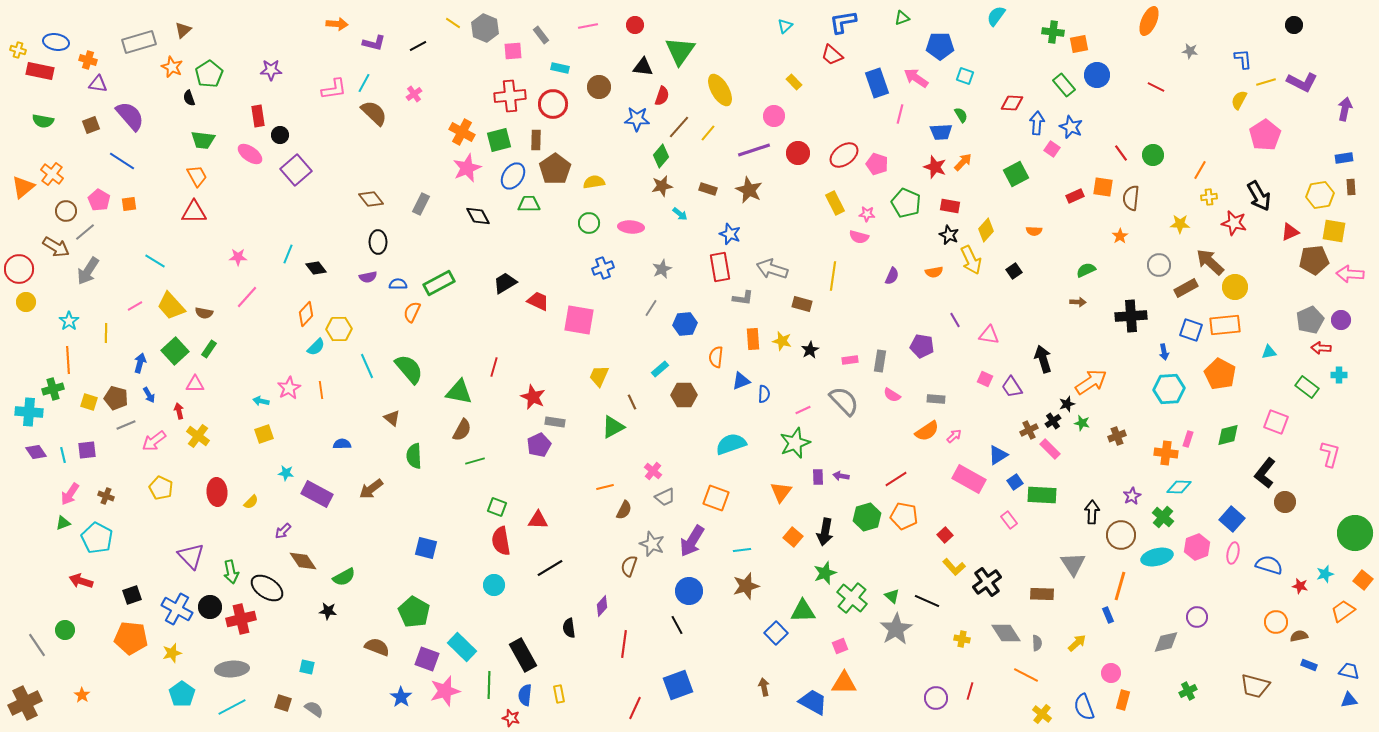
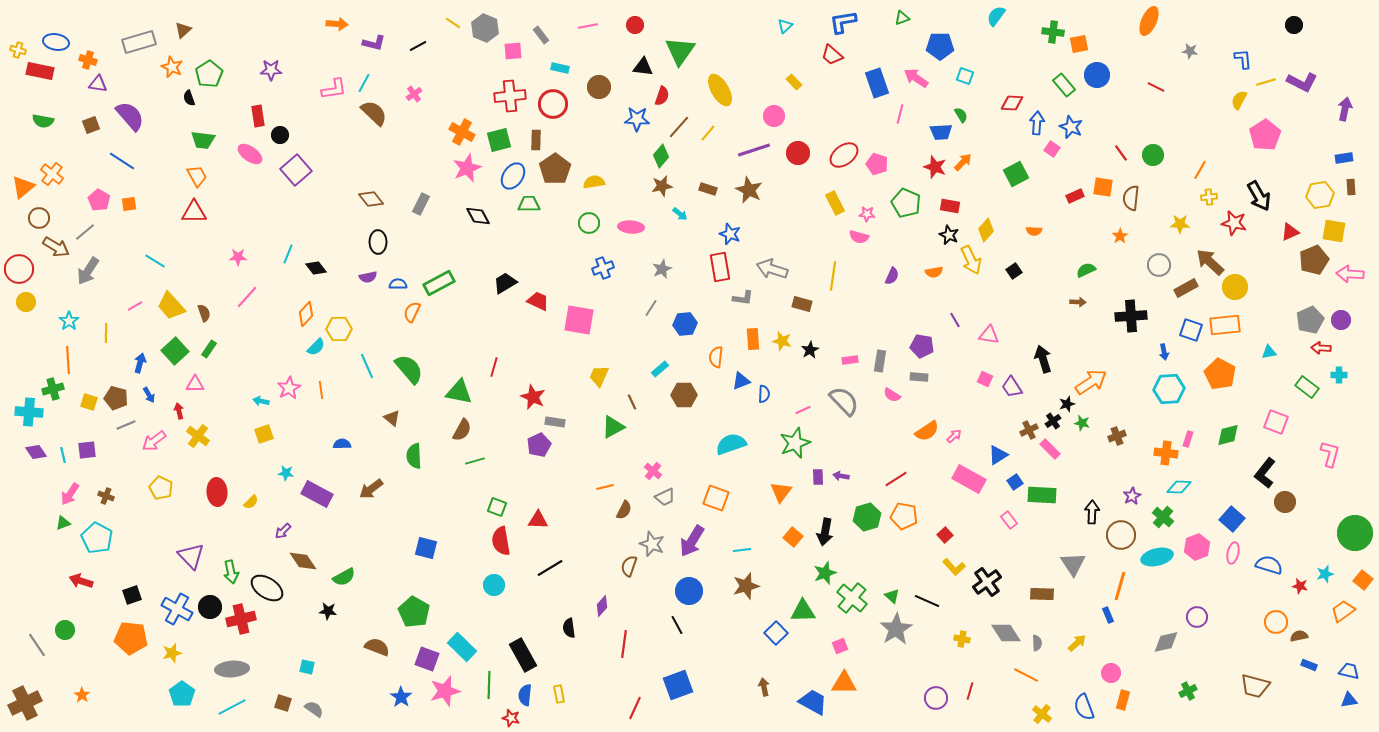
brown circle at (66, 211): moved 27 px left, 7 px down
brown pentagon at (1314, 260): rotated 16 degrees counterclockwise
brown semicircle at (204, 313): rotated 120 degrees counterclockwise
gray rectangle at (936, 399): moved 17 px left, 22 px up
